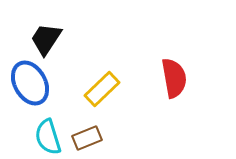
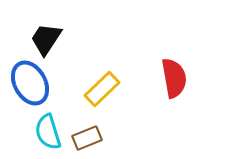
cyan semicircle: moved 5 px up
